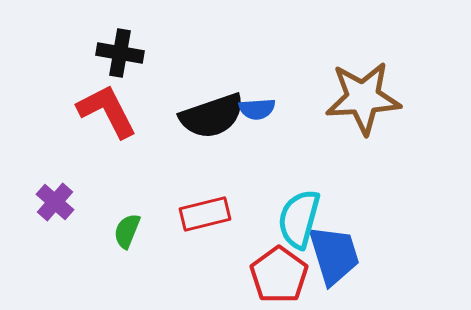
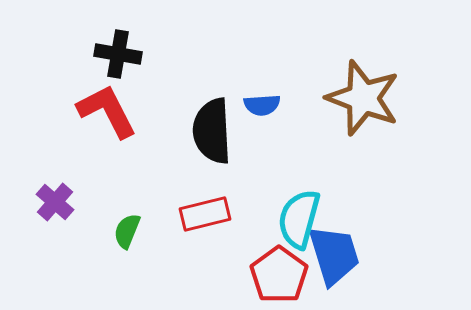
black cross: moved 2 px left, 1 px down
brown star: rotated 24 degrees clockwise
blue semicircle: moved 5 px right, 4 px up
black semicircle: moved 15 px down; rotated 106 degrees clockwise
